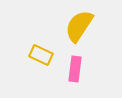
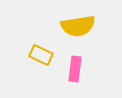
yellow semicircle: moved 1 px left; rotated 132 degrees counterclockwise
